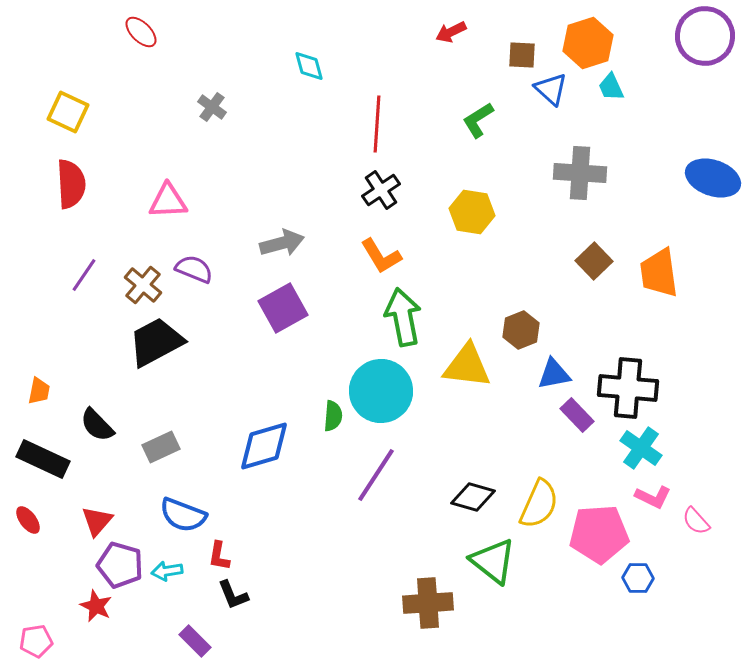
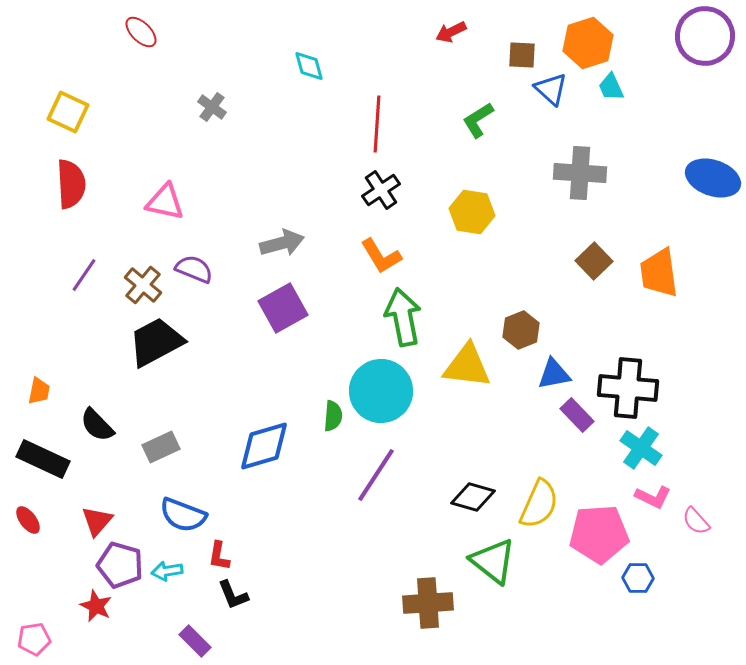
pink triangle at (168, 201): moved 3 px left, 1 px down; rotated 15 degrees clockwise
pink pentagon at (36, 641): moved 2 px left, 2 px up
